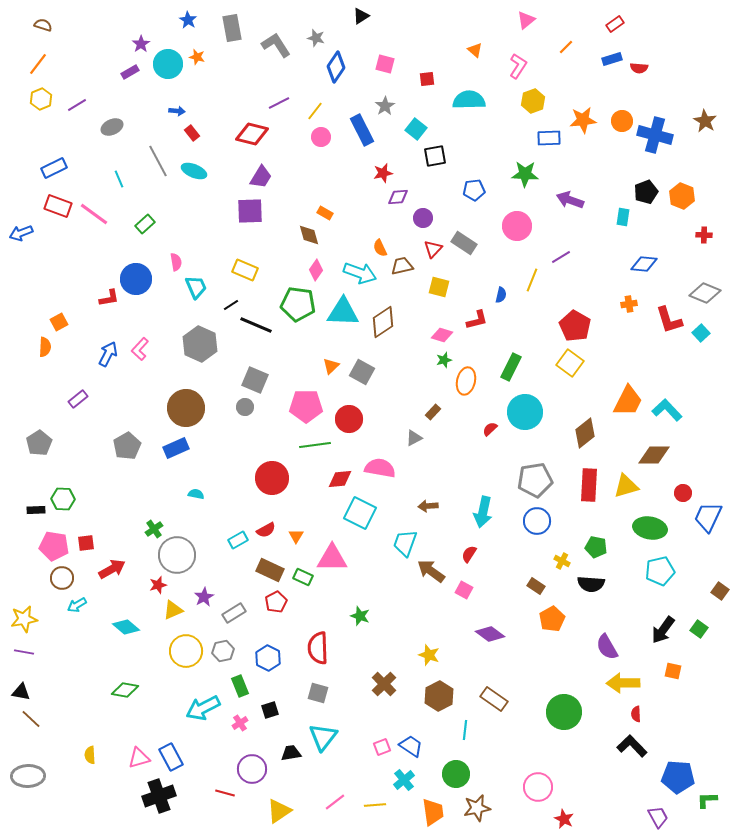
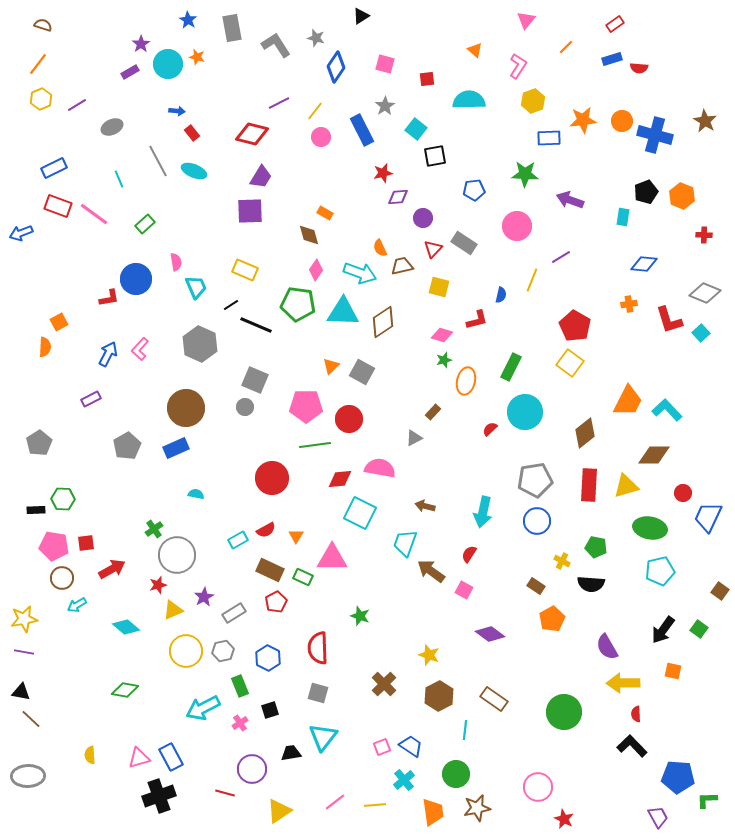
pink triangle at (526, 20): rotated 12 degrees counterclockwise
purple rectangle at (78, 399): moved 13 px right; rotated 12 degrees clockwise
brown arrow at (428, 506): moved 3 px left; rotated 18 degrees clockwise
